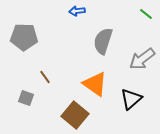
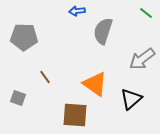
green line: moved 1 px up
gray semicircle: moved 10 px up
gray square: moved 8 px left
brown square: rotated 36 degrees counterclockwise
